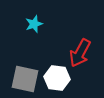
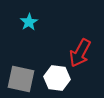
cyan star: moved 5 px left, 2 px up; rotated 12 degrees counterclockwise
gray square: moved 4 px left
